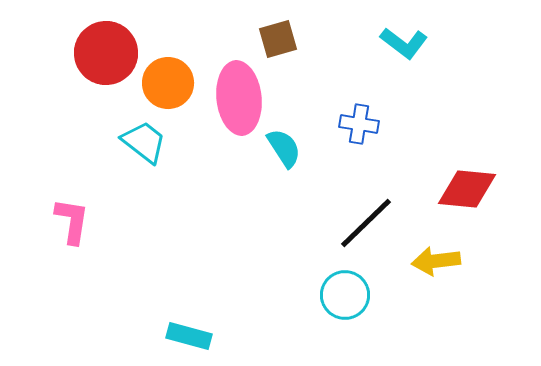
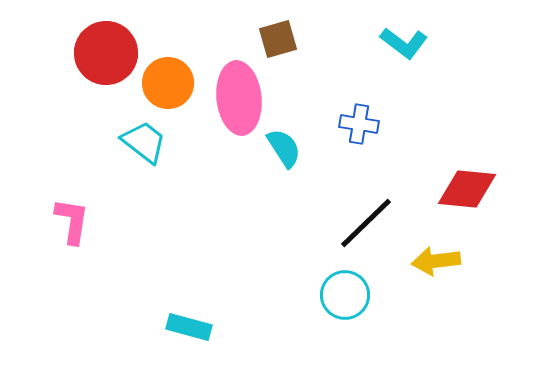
cyan rectangle: moved 9 px up
